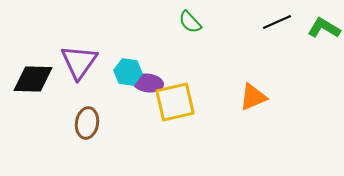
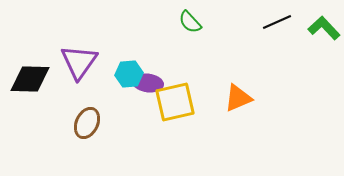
green L-shape: rotated 16 degrees clockwise
cyan hexagon: moved 1 px right, 2 px down; rotated 12 degrees counterclockwise
black diamond: moved 3 px left
orange triangle: moved 15 px left, 1 px down
brown ellipse: rotated 16 degrees clockwise
